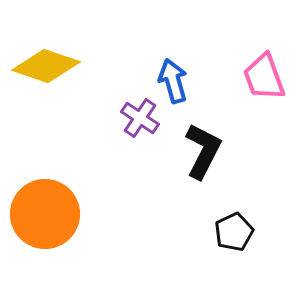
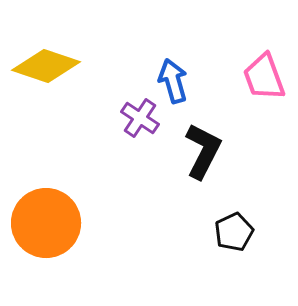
orange circle: moved 1 px right, 9 px down
